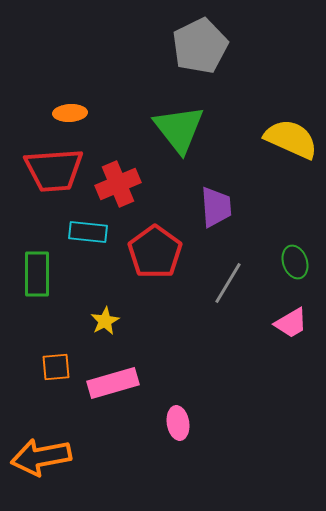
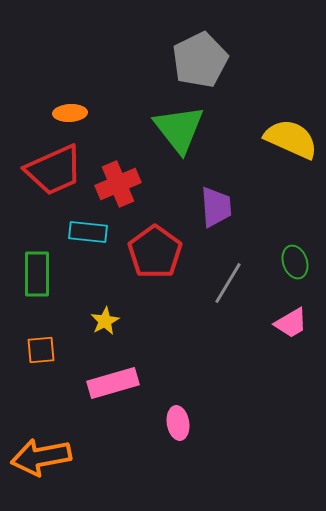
gray pentagon: moved 14 px down
red trapezoid: rotated 20 degrees counterclockwise
orange square: moved 15 px left, 17 px up
